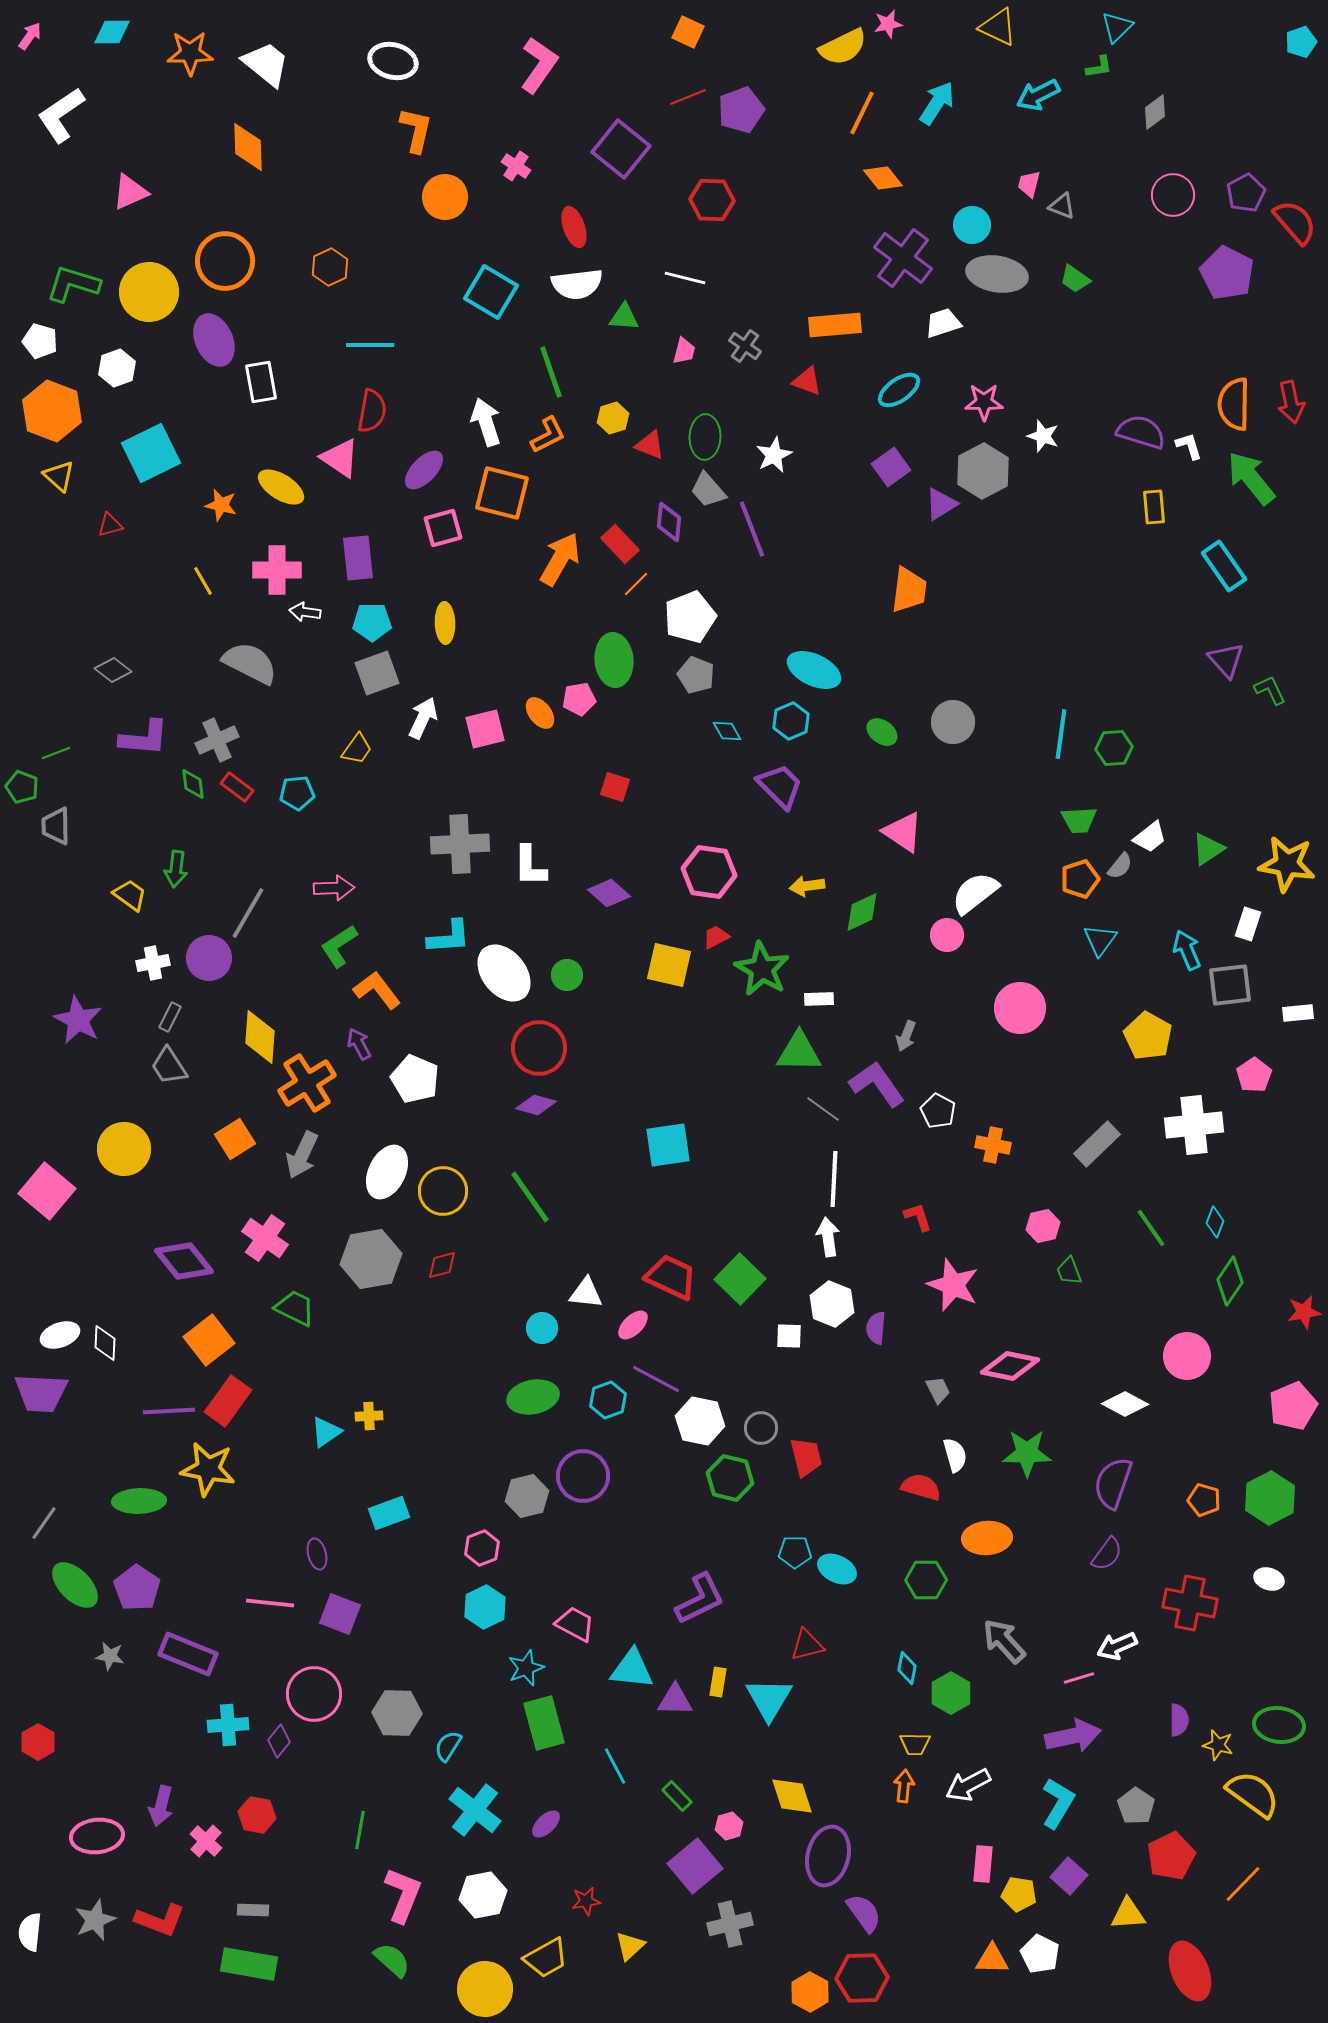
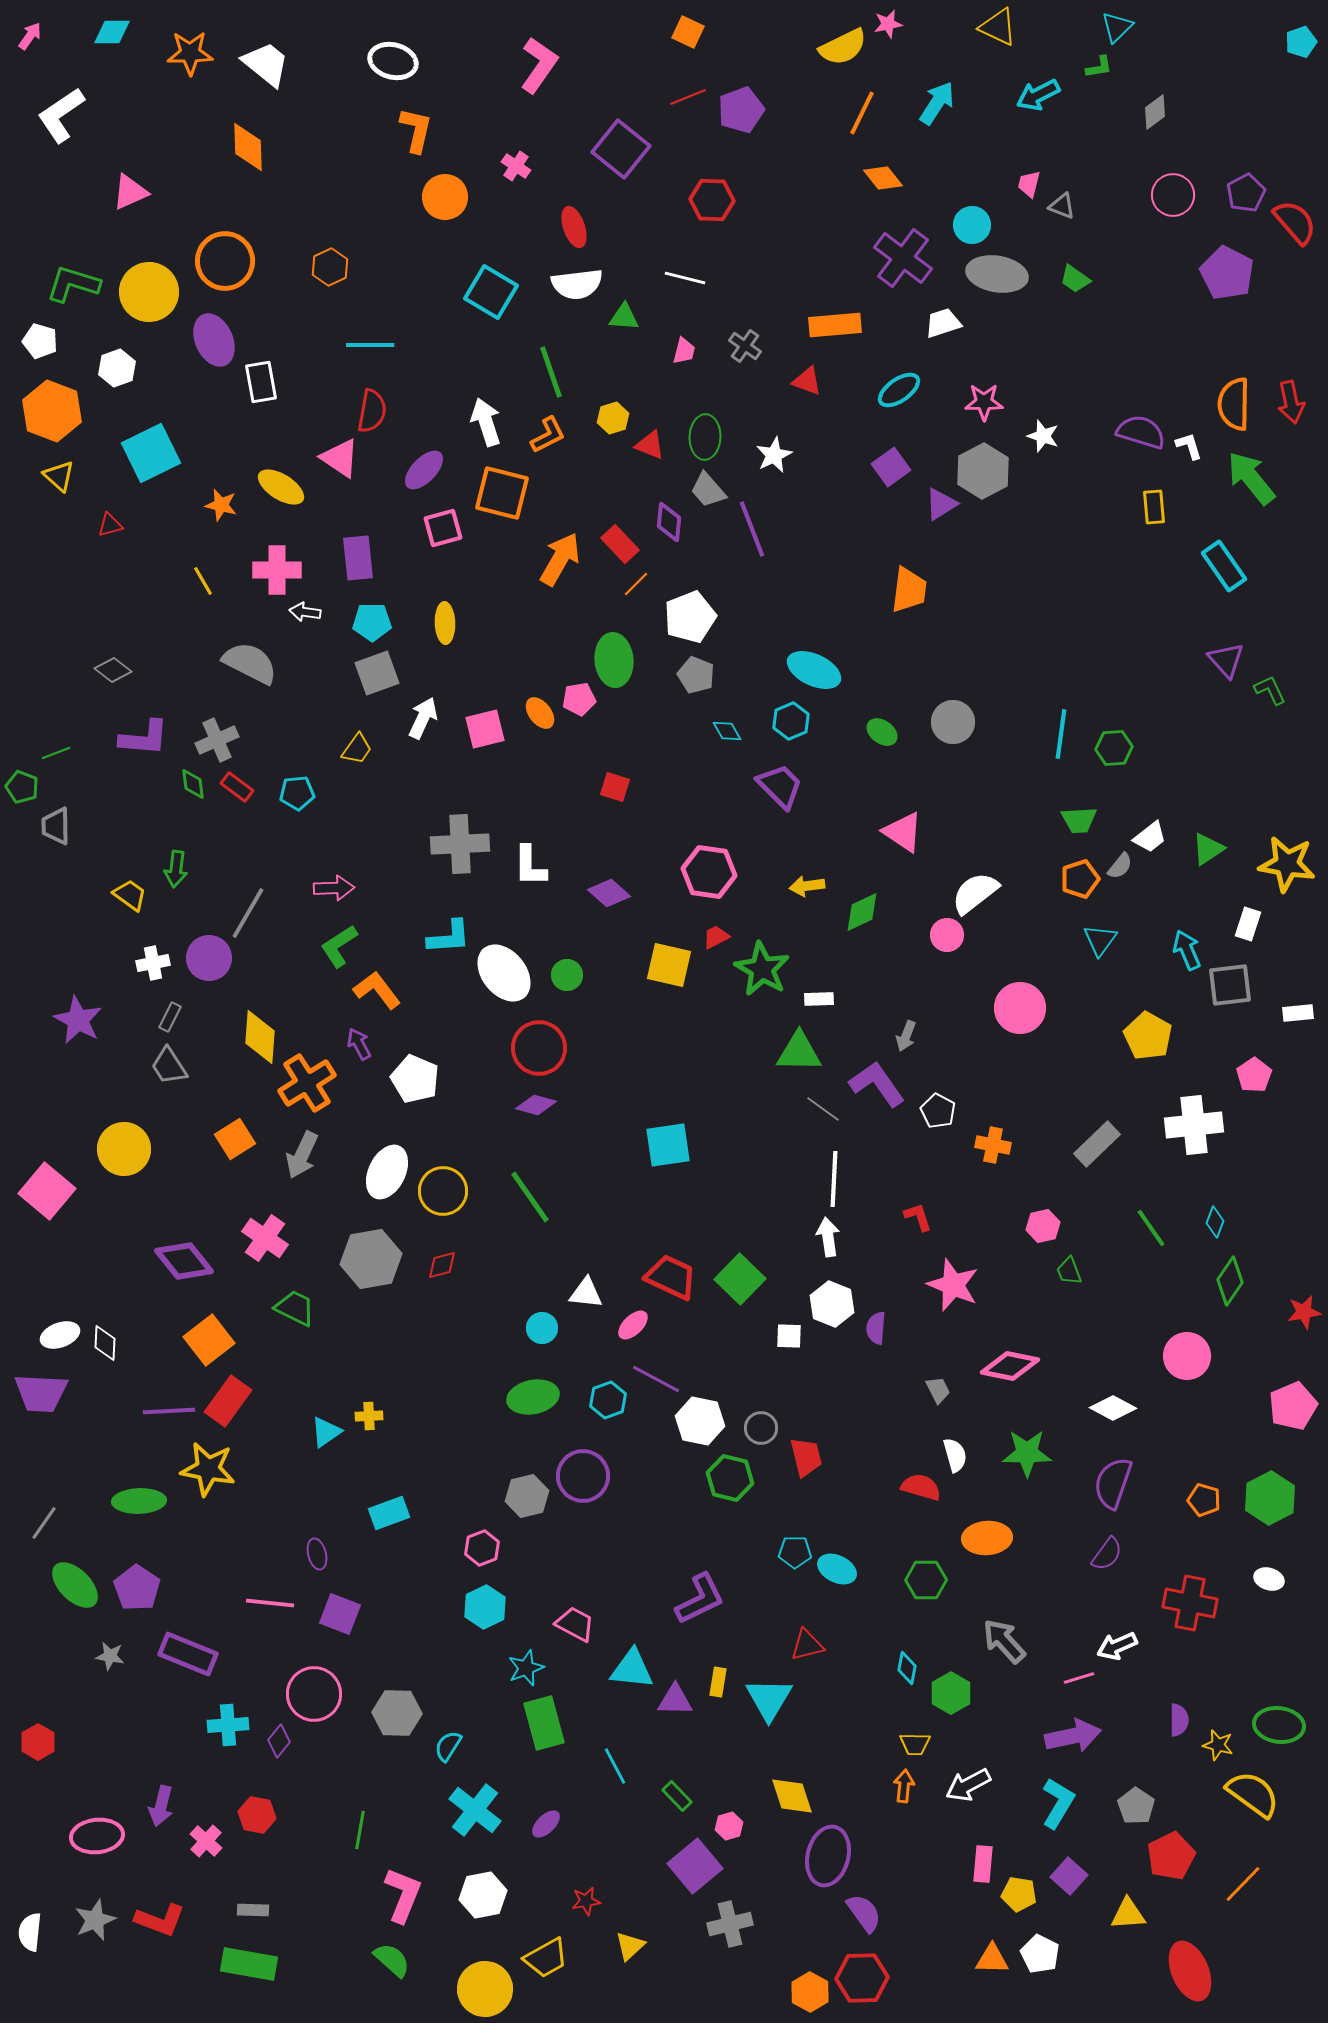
white diamond at (1125, 1404): moved 12 px left, 4 px down
